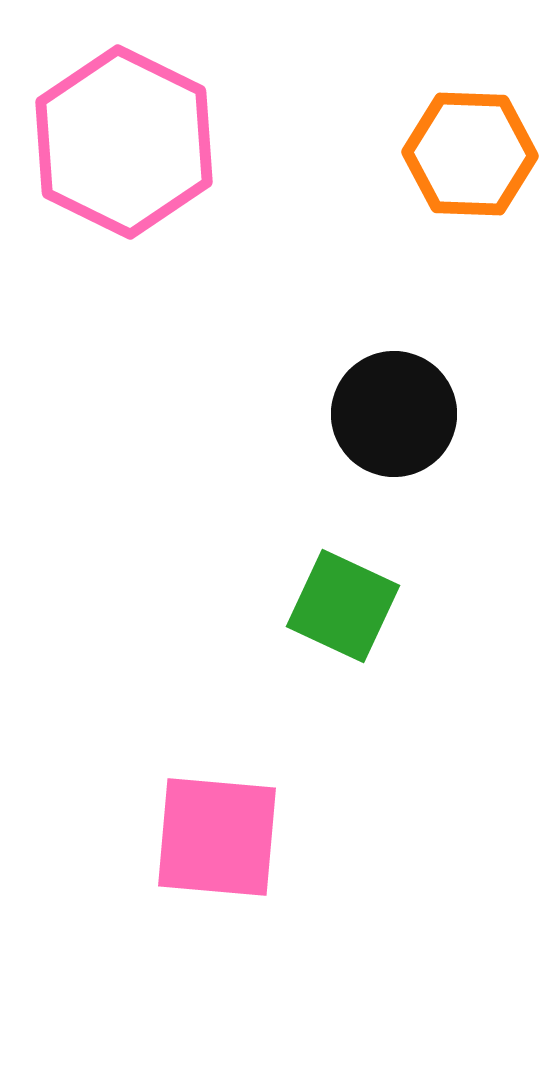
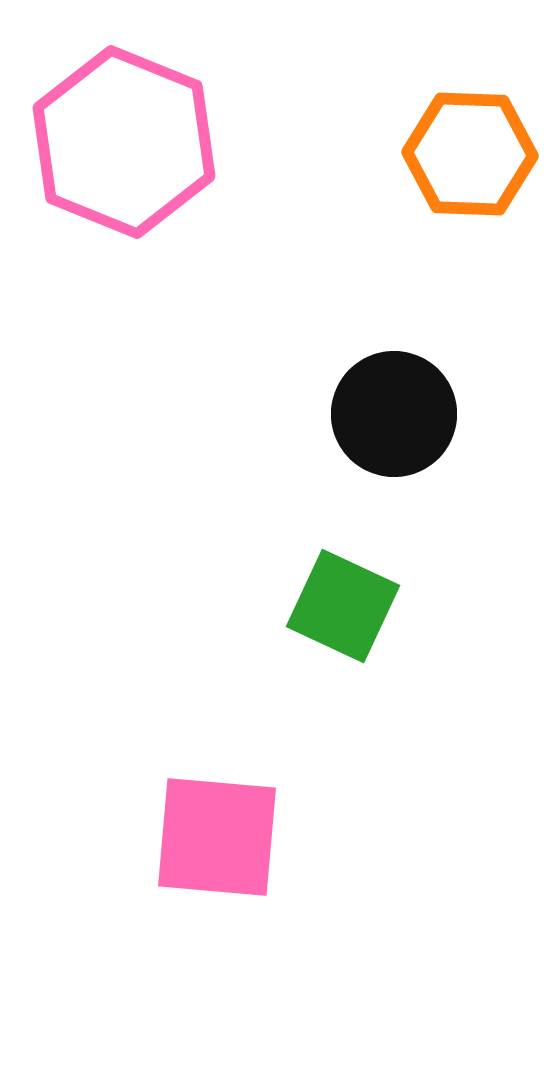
pink hexagon: rotated 4 degrees counterclockwise
